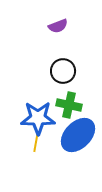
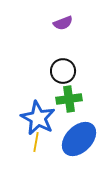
purple semicircle: moved 5 px right, 3 px up
green cross: moved 6 px up; rotated 20 degrees counterclockwise
blue star: rotated 28 degrees clockwise
blue ellipse: moved 1 px right, 4 px down
